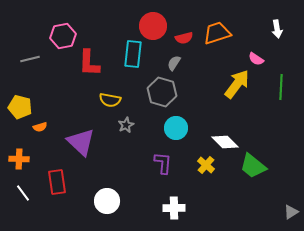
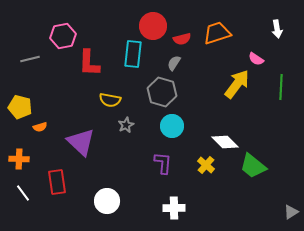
red semicircle: moved 2 px left, 1 px down
cyan circle: moved 4 px left, 2 px up
